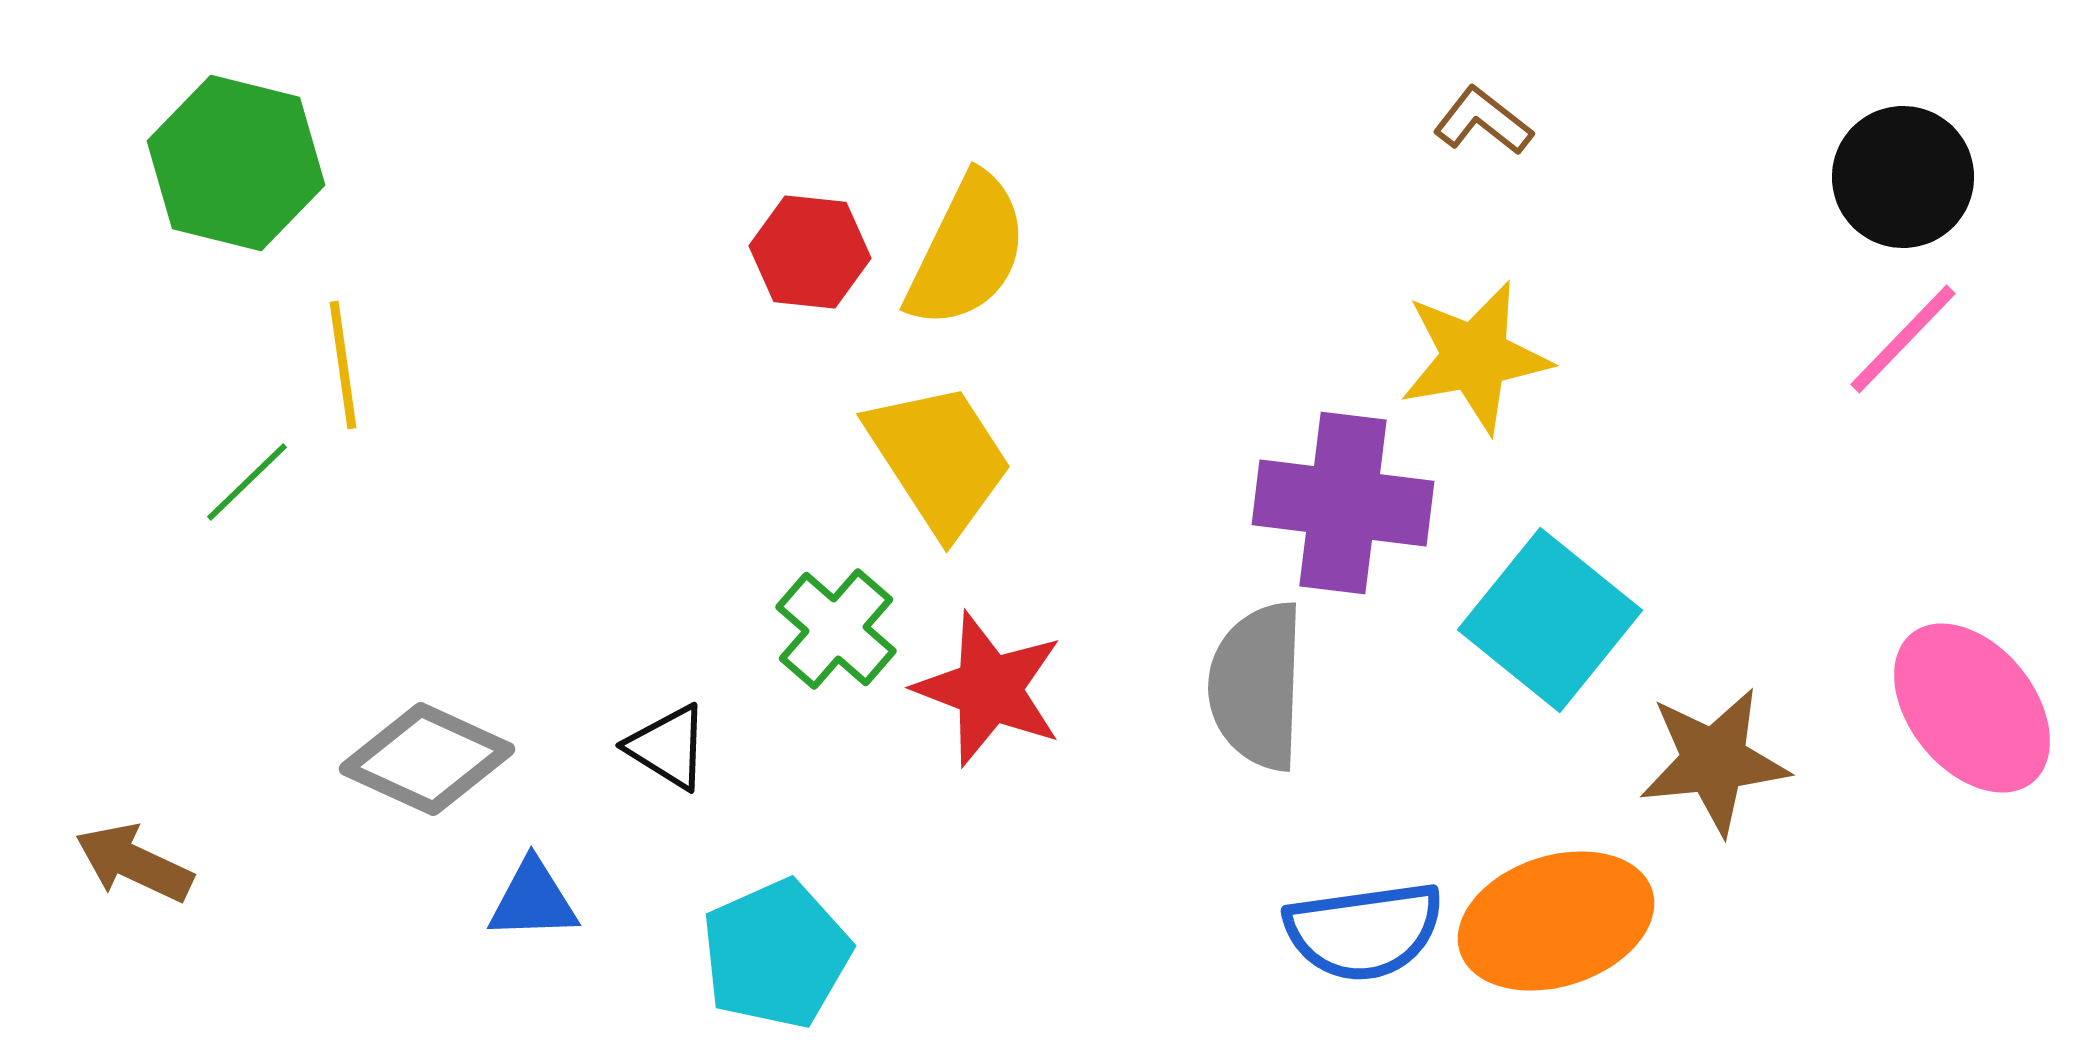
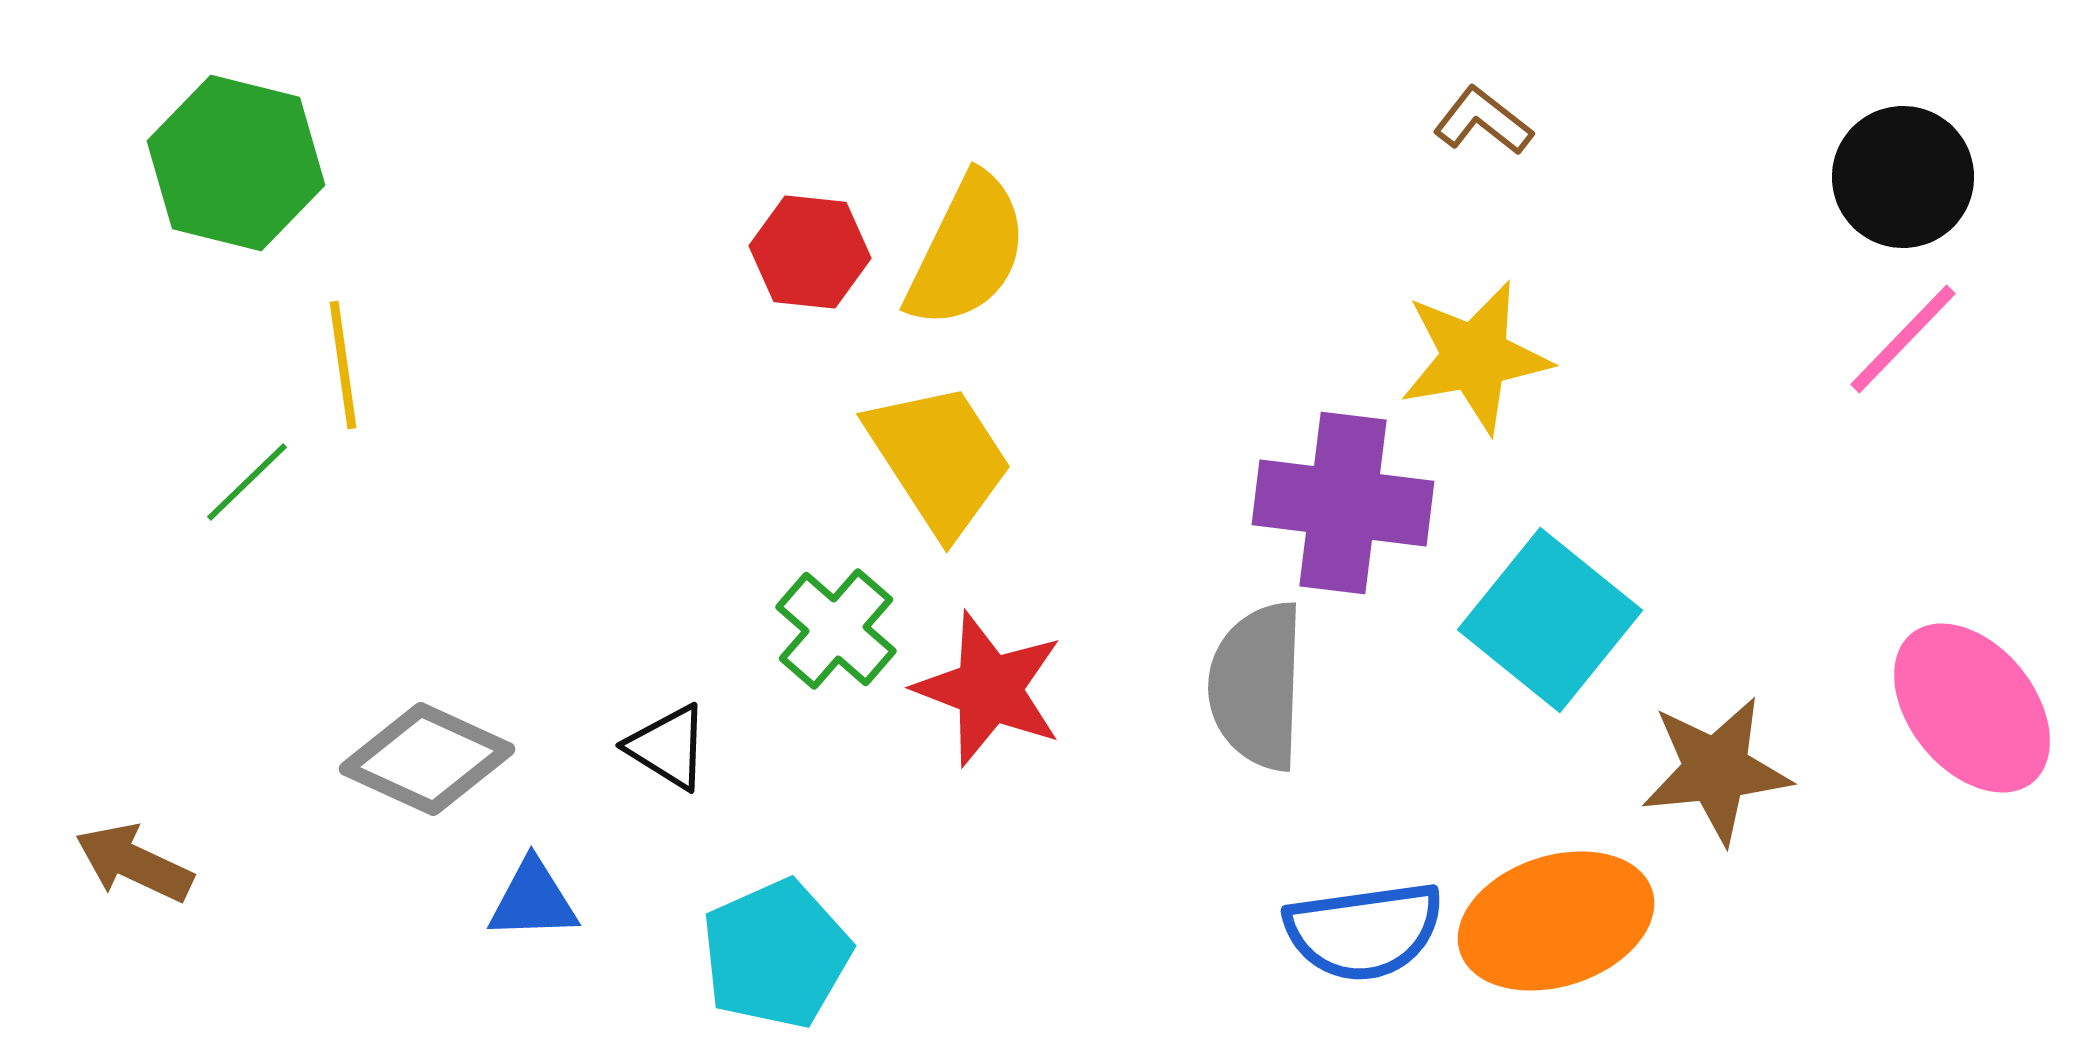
brown star: moved 2 px right, 9 px down
